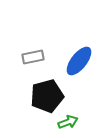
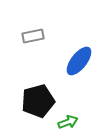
gray rectangle: moved 21 px up
black pentagon: moved 9 px left, 5 px down
